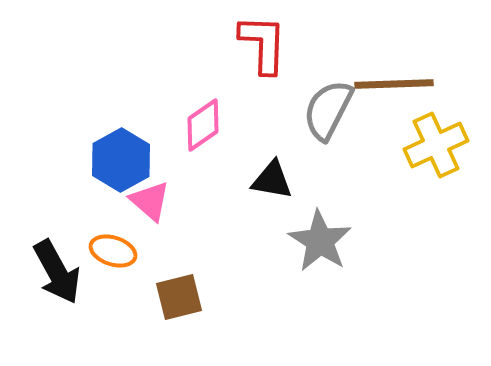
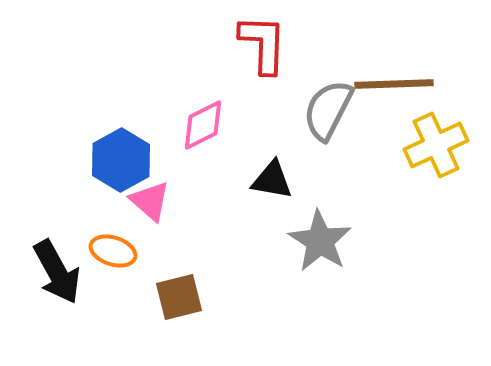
pink diamond: rotated 8 degrees clockwise
